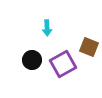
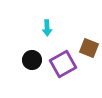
brown square: moved 1 px down
